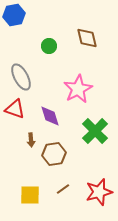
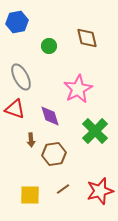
blue hexagon: moved 3 px right, 7 px down
red star: moved 1 px right, 1 px up
